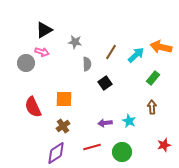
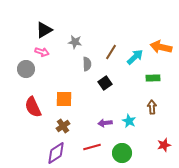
cyan arrow: moved 1 px left, 2 px down
gray circle: moved 6 px down
green rectangle: rotated 48 degrees clockwise
green circle: moved 1 px down
